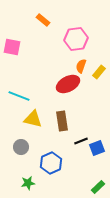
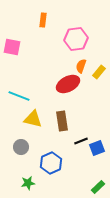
orange rectangle: rotated 56 degrees clockwise
